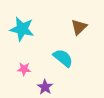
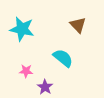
brown triangle: moved 1 px left, 2 px up; rotated 30 degrees counterclockwise
pink star: moved 2 px right, 2 px down
